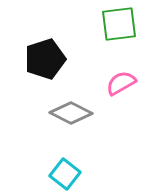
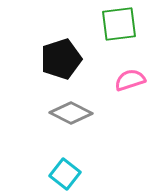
black pentagon: moved 16 px right
pink semicircle: moved 9 px right, 3 px up; rotated 12 degrees clockwise
